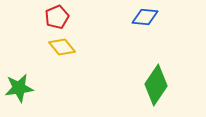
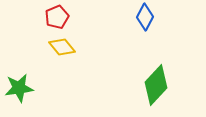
blue diamond: rotated 68 degrees counterclockwise
green diamond: rotated 9 degrees clockwise
